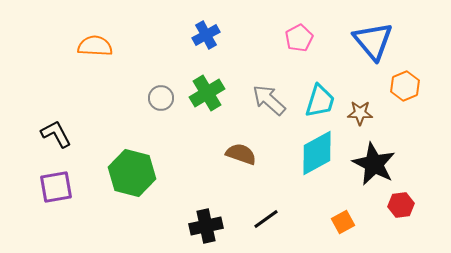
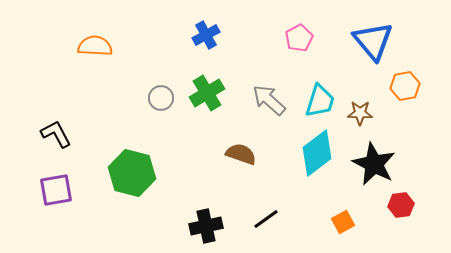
orange hexagon: rotated 12 degrees clockwise
cyan diamond: rotated 9 degrees counterclockwise
purple square: moved 3 px down
